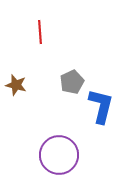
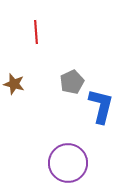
red line: moved 4 px left
brown star: moved 2 px left, 1 px up
purple circle: moved 9 px right, 8 px down
